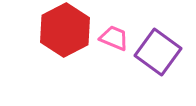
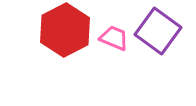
purple square: moved 21 px up
